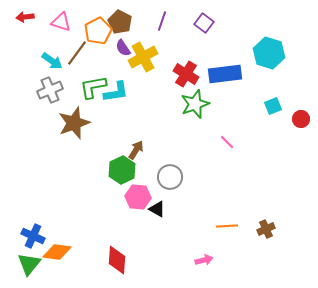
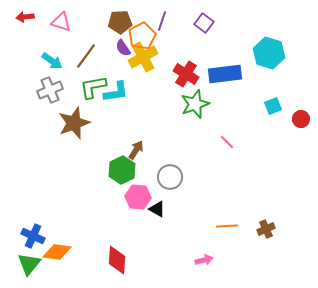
brown pentagon: rotated 30 degrees counterclockwise
orange pentagon: moved 44 px right, 5 px down
brown line: moved 9 px right, 3 px down
